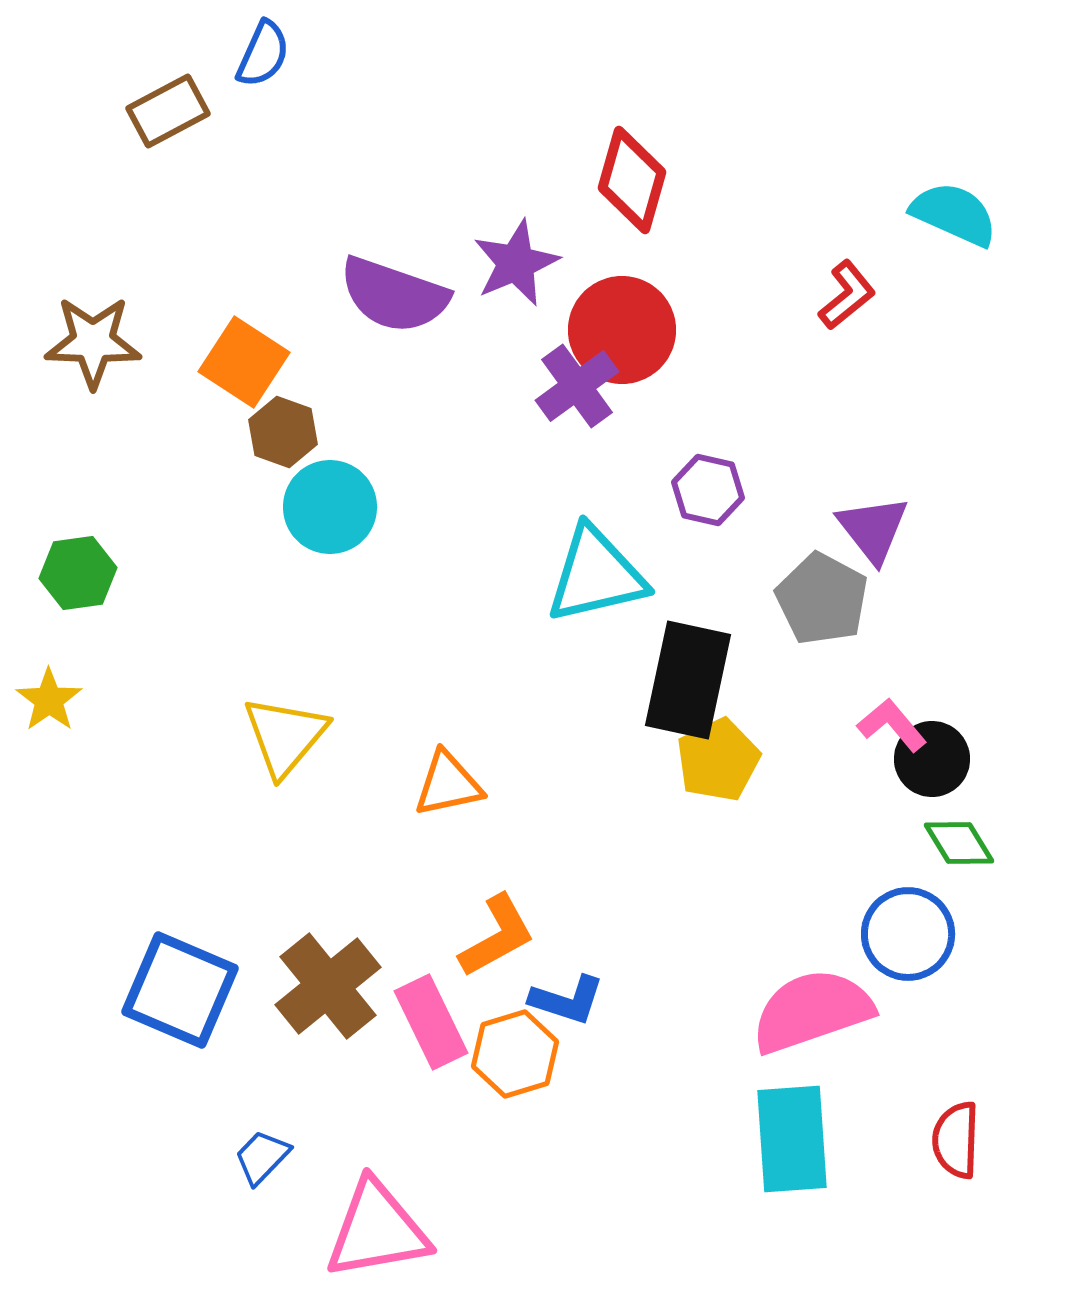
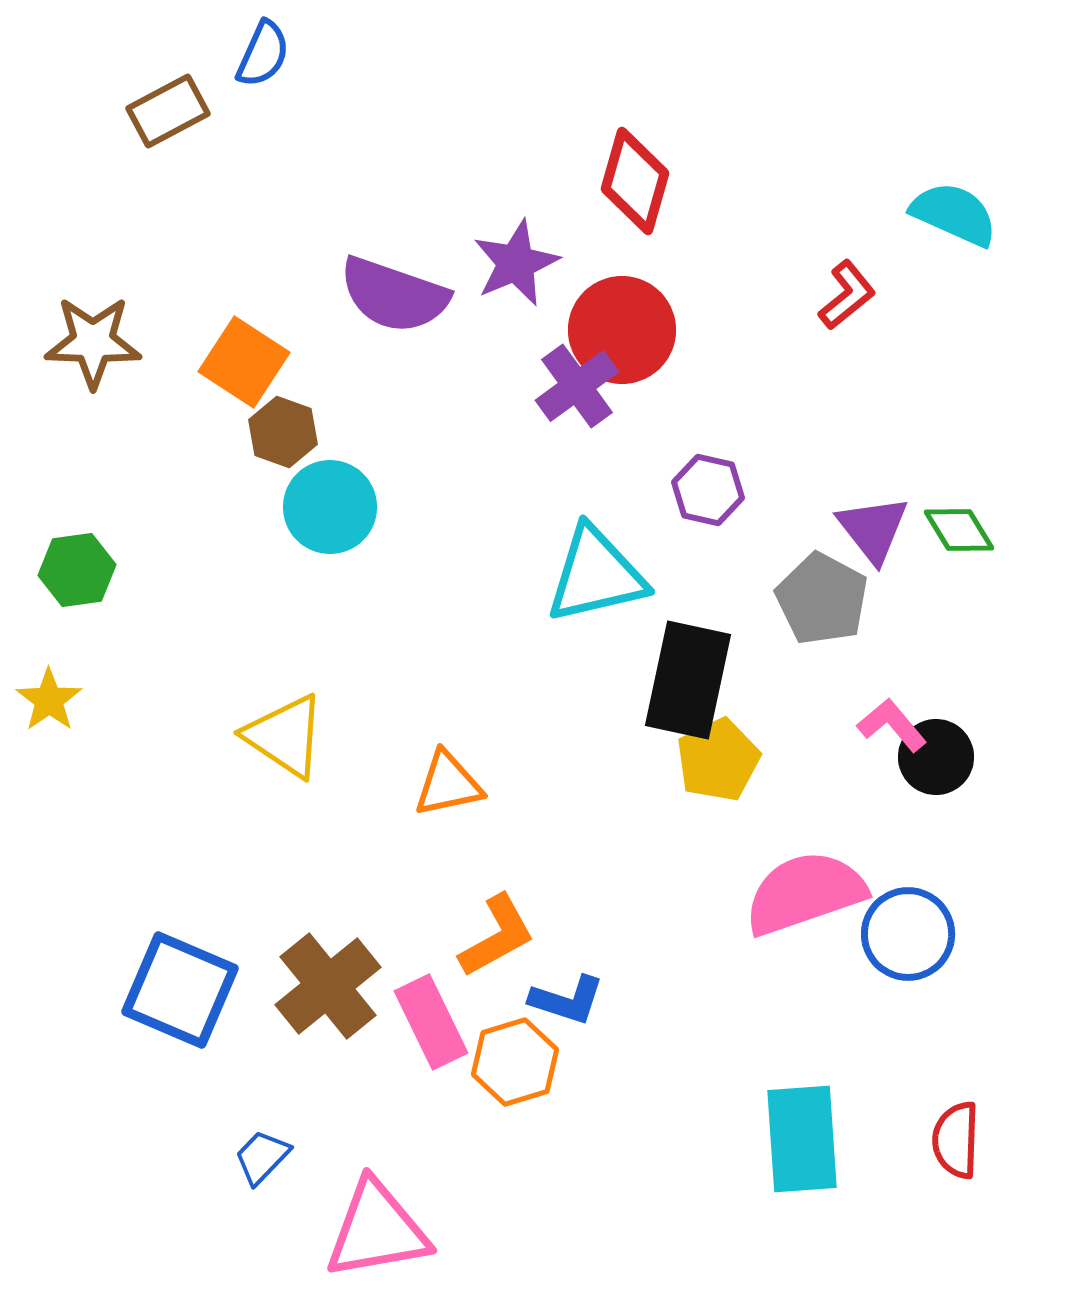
red diamond: moved 3 px right, 1 px down
green hexagon: moved 1 px left, 3 px up
yellow triangle: rotated 36 degrees counterclockwise
black circle: moved 4 px right, 2 px up
green diamond: moved 313 px up
pink semicircle: moved 7 px left, 118 px up
orange hexagon: moved 8 px down
cyan rectangle: moved 10 px right
